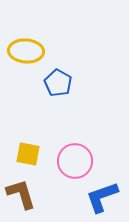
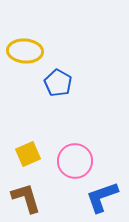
yellow ellipse: moved 1 px left
yellow square: rotated 35 degrees counterclockwise
brown L-shape: moved 5 px right, 4 px down
